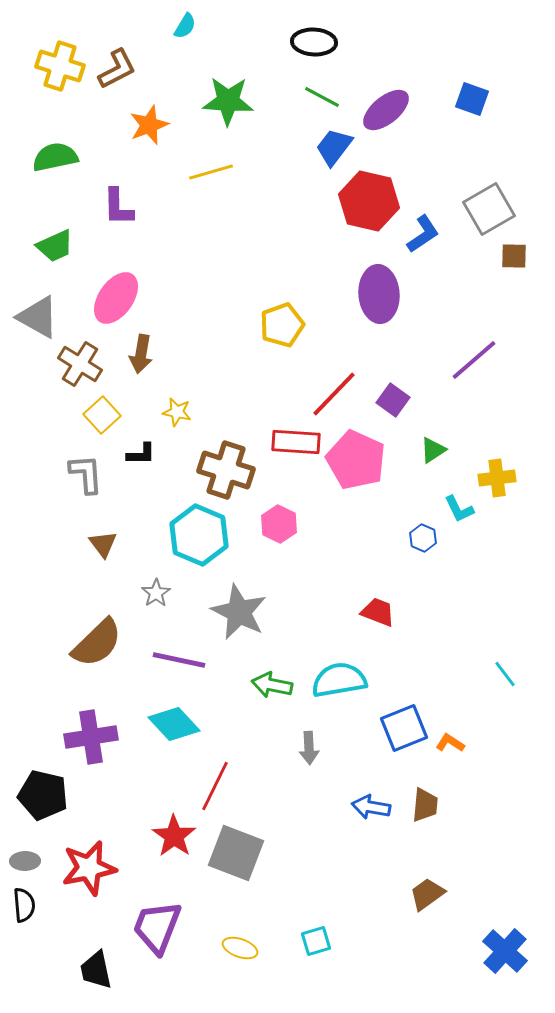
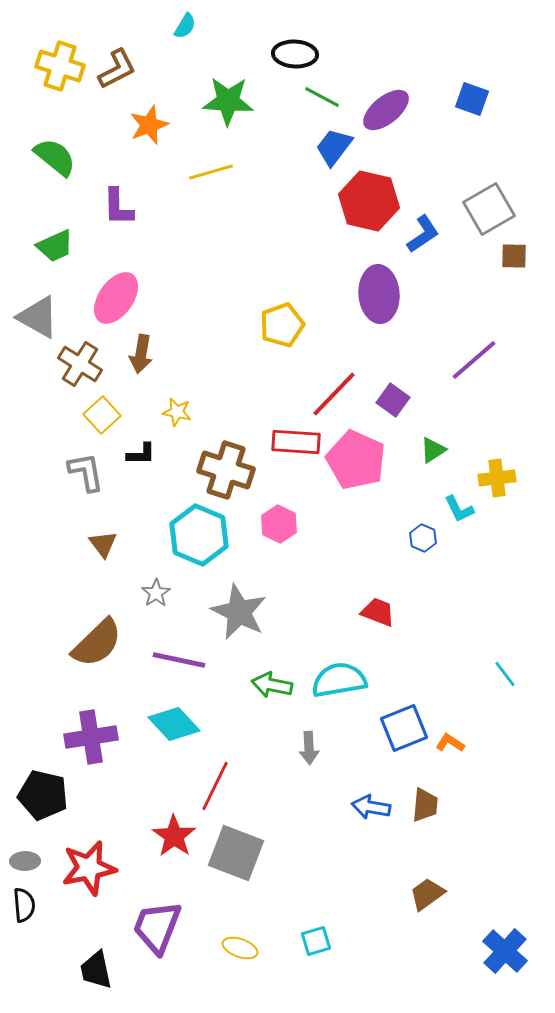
black ellipse at (314, 42): moved 19 px left, 12 px down
green semicircle at (55, 157): rotated 51 degrees clockwise
gray L-shape at (86, 474): moved 2 px up; rotated 6 degrees counterclockwise
